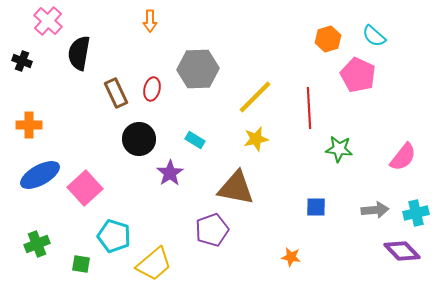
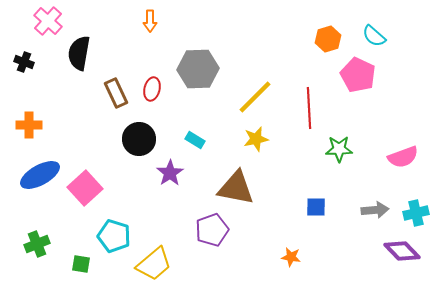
black cross: moved 2 px right, 1 px down
green star: rotated 8 degrees counterclockwise
pink semicircle: rotated 32 degrees clockwise
